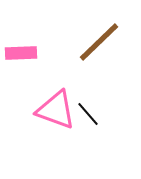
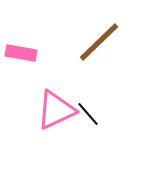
pink rectangle: rotated 12 degrees clockwise
pink triangle: rotated 45 degrees counterclockwise
